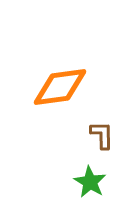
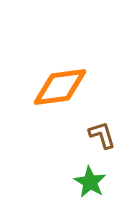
brown L-shape: rotated 16 degrees counterclockwise
